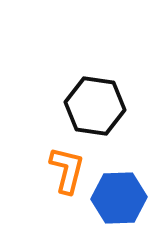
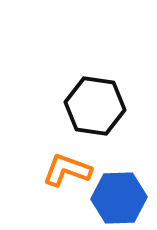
orange L-shape: rotated 84 degrees counterclockwise
